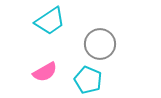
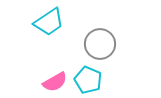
cyan trapezoid: moved 1 px left, 1 px down
pink semicircle: moved 10 px right, 10 px down
